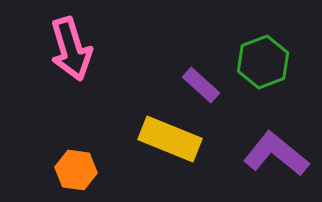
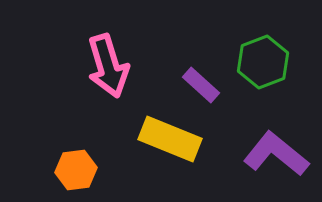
pink arrow: moved 37 px right, 17 px down
orange hexagon: rotated 15 degrees counterclockwise
